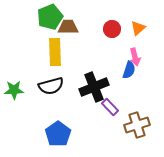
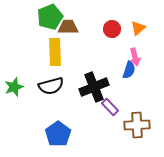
green star: moved 3 px up; rotated 18 degrees counterclockwise
brown cross: rotated 15 degrees clockwise
